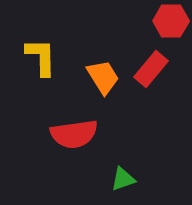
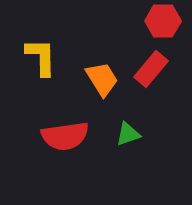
red hexagon: moved 8 px left
orange trapezoid: moved 1 px left, 2 px down
red semicircle: moved 9 px left, 2 px down
green triangle: moved 5 px right, 45 px up
